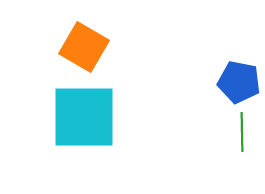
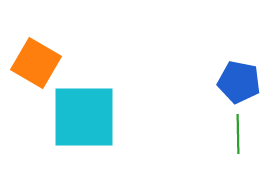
orange square: moved 48 px left, 16 px down
green line: moved 4 px left, 2 px down
